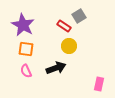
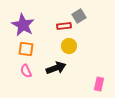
red rectangle: rotated 40 degrees counterclockwise
